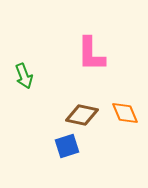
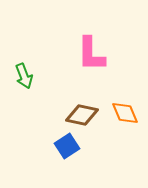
blue square: rotated 15 degrees counterclockwise
